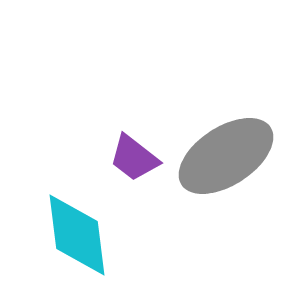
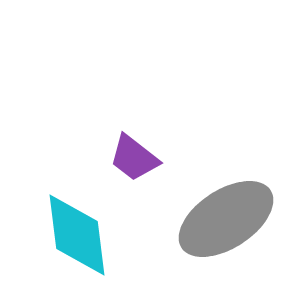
gray ellipse: moved 63 px down
